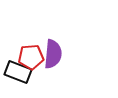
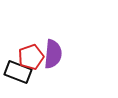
red pentagon: rotated 15 degrees counterclockwise
